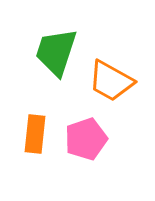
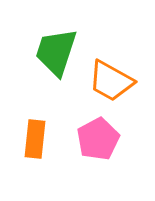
orange rectangle: moved 5 px down
pink pentagon: moved 12 px right; rotated 9 degrees counterclockwise
